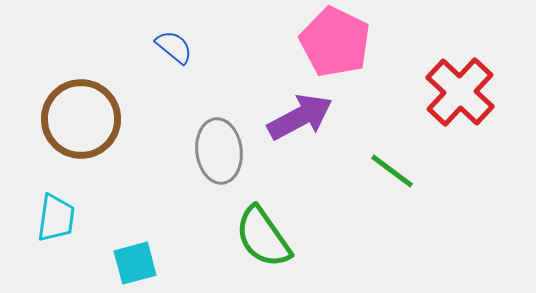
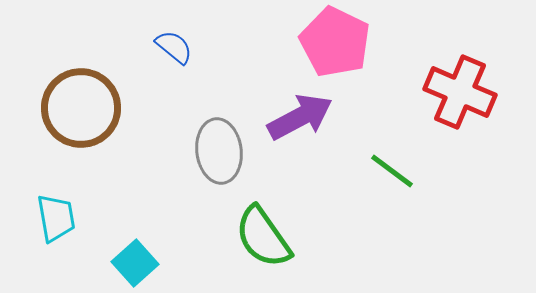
red cross: rotated 20 degrees counterclockwise
brown circle: moved 11 px up
cyan trapezoid: rotated 18 degrees counterclockwise
cyan square: rotated 27 degrees counterclockwise
